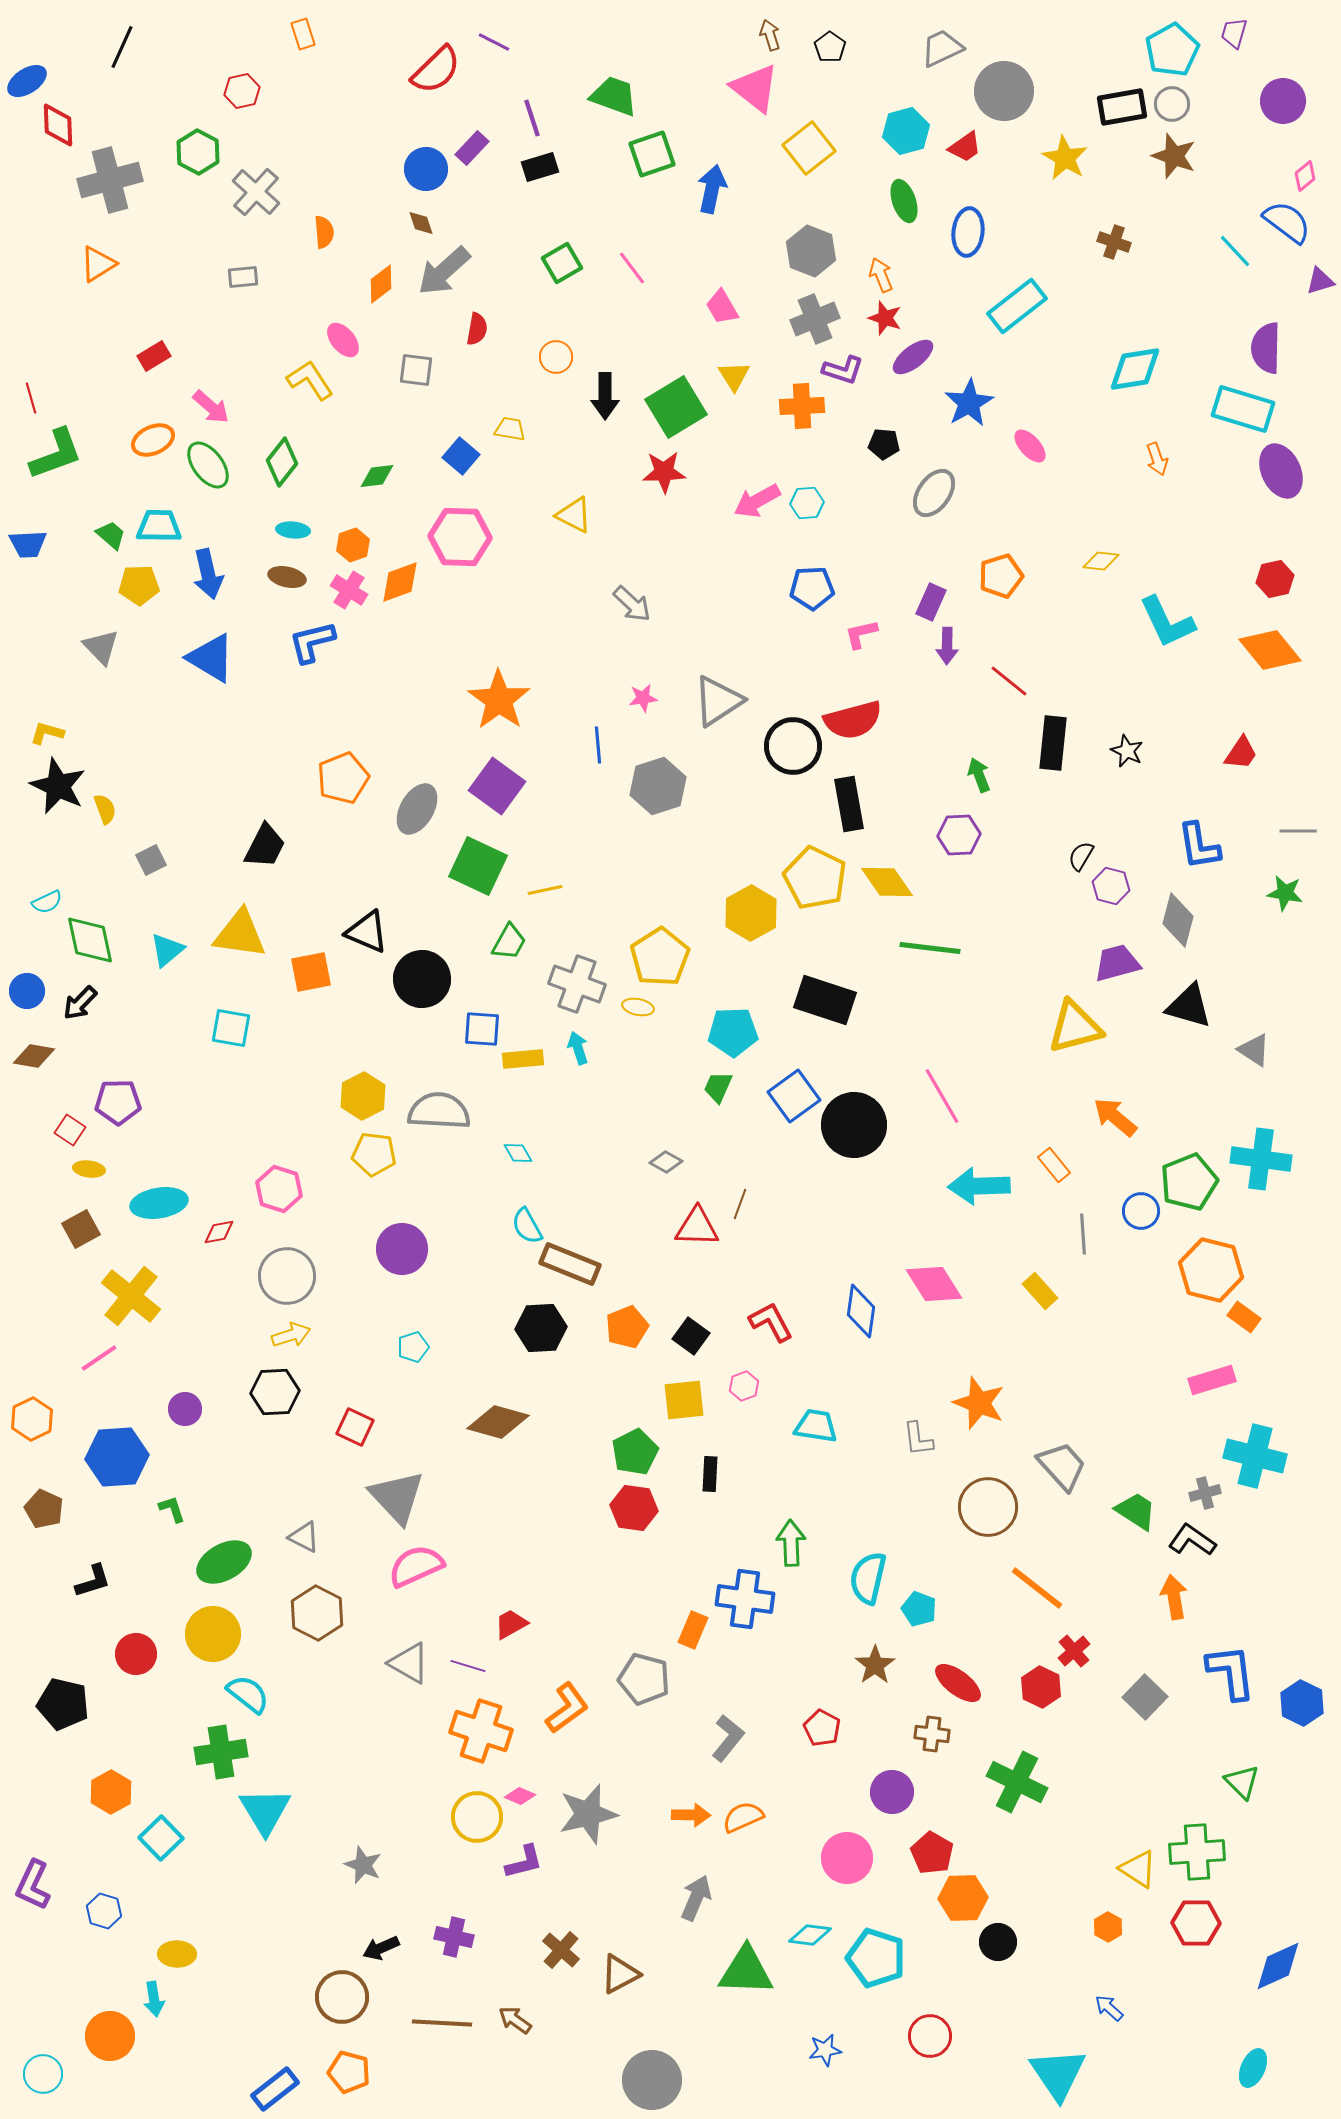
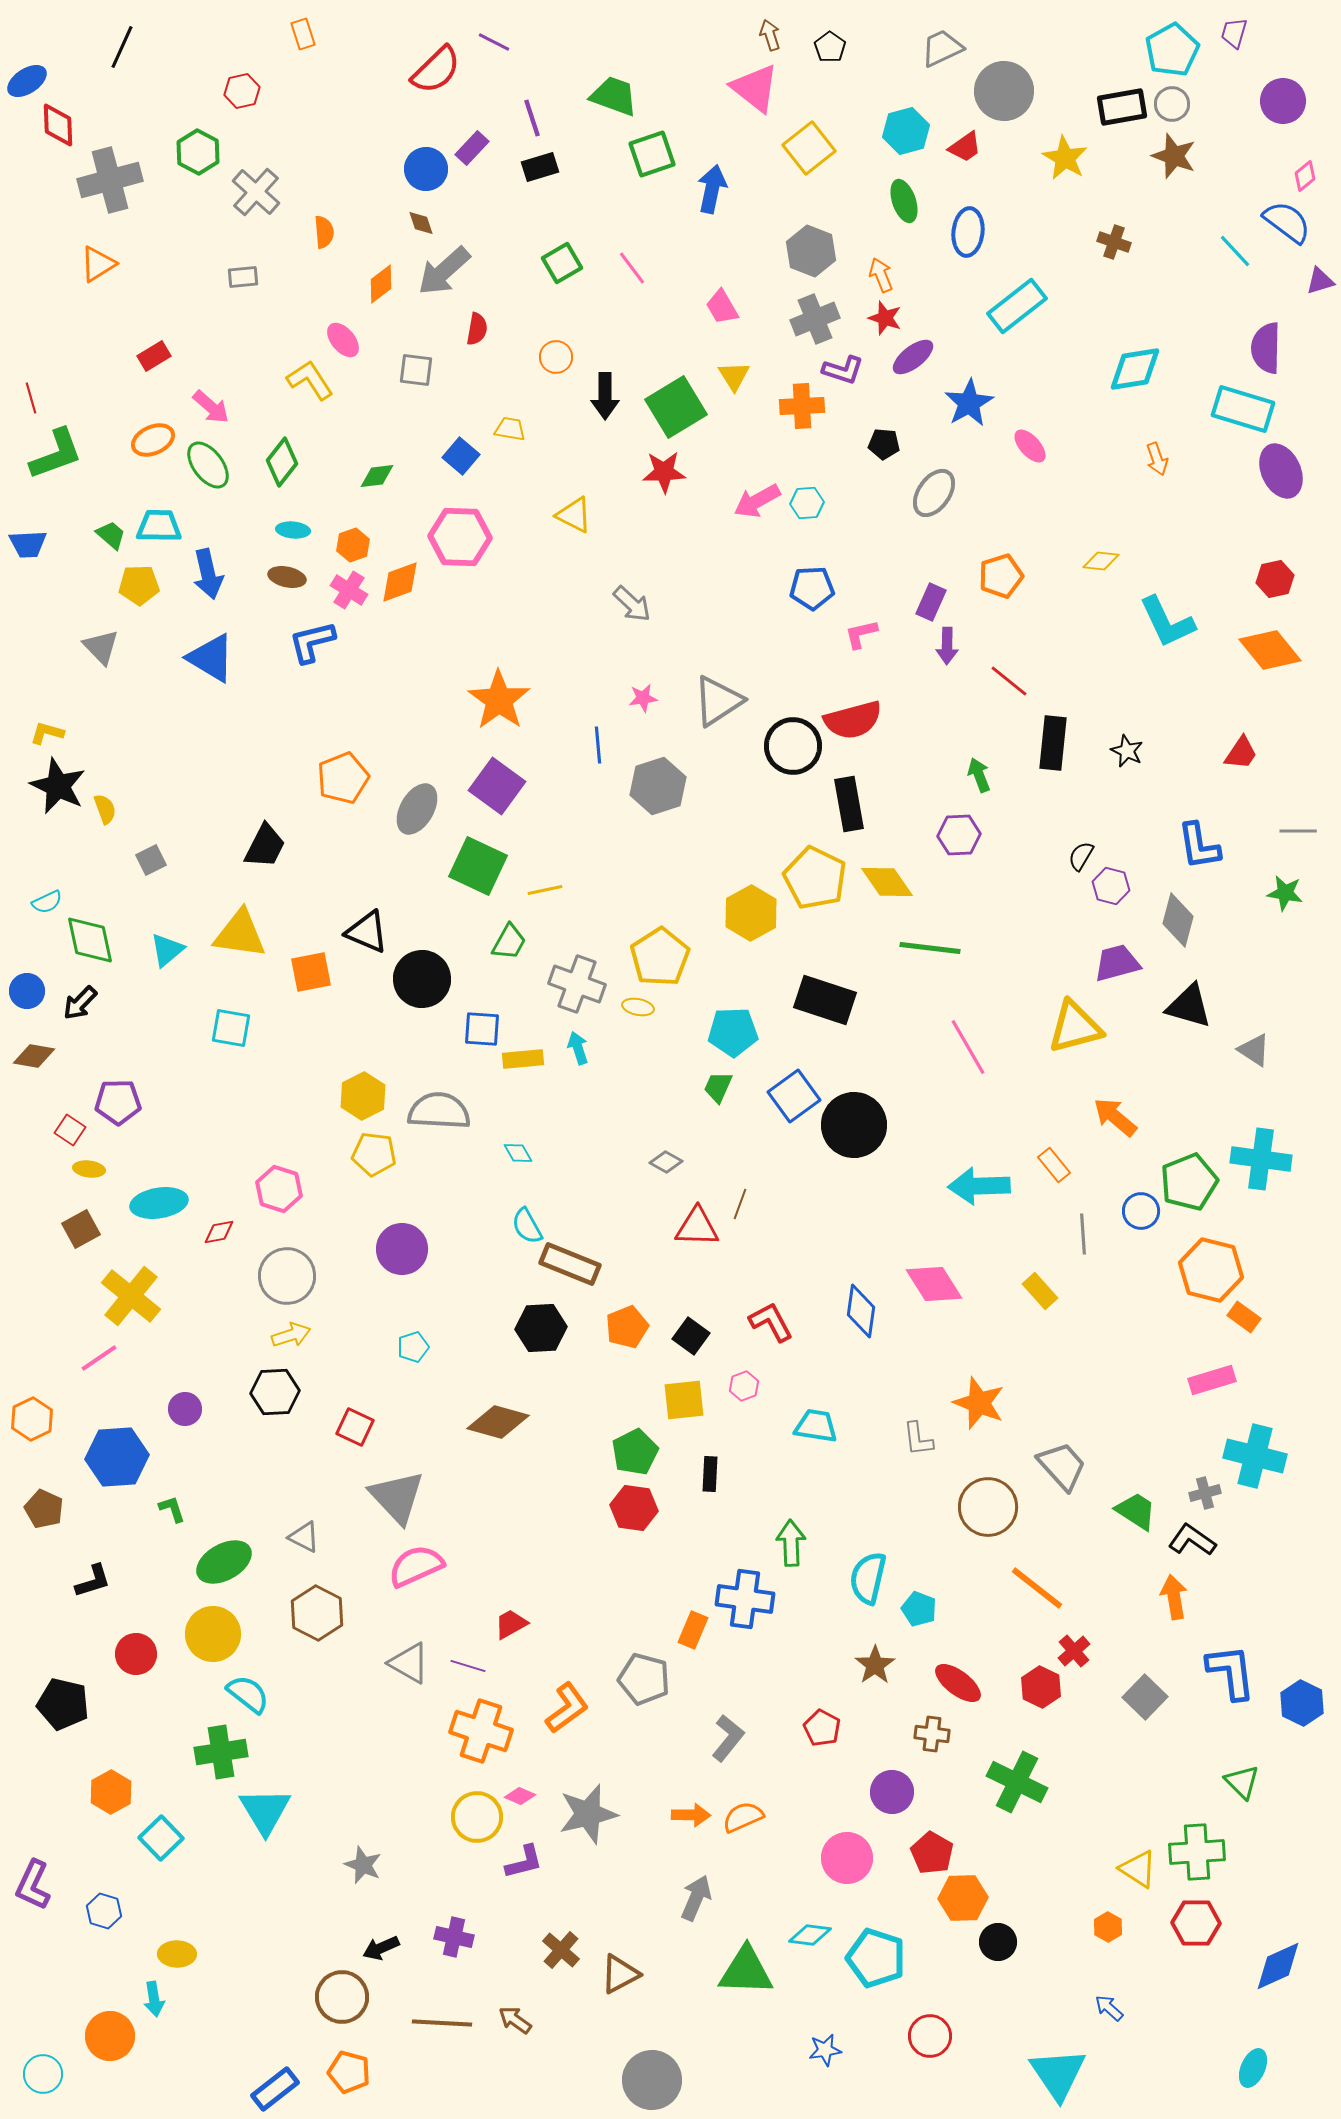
pink line at (942, 1096): moved 26 px right, 49 px up
